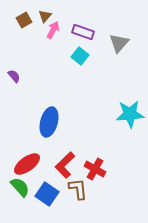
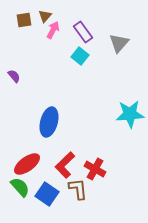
brown square: rotated 21 degrees clockwise
purple rectangle: rotated 35 degrees clockwise
